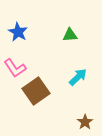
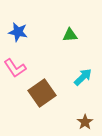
blue star: rotated 18 degrees counterclockwise
cyan arrow: moved 5 px right
brown square: moved 6 px right, 2 px down
